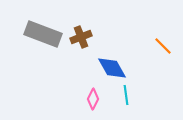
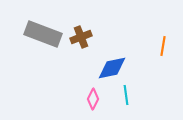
orange line: rotated 54 degrees clockwise
blue diamond: rotated 72 degrees counterclockwise
